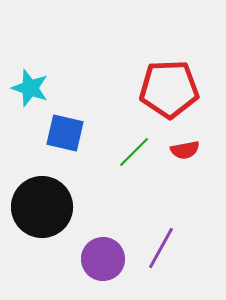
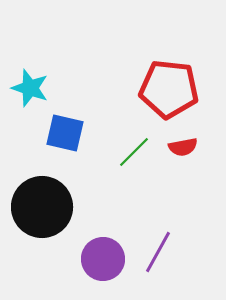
red pentagon: rotated 8 degrees clockwise
red semicircle: moved 2 px left, 3 px up
purple line: moved 3 px left, 4 px down
